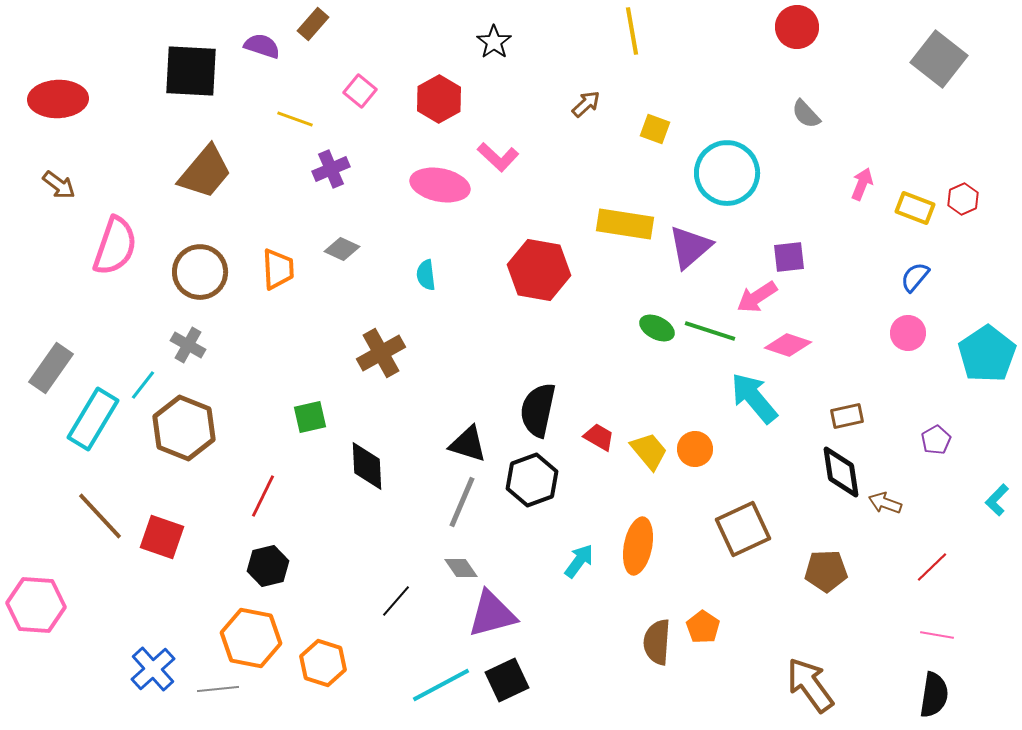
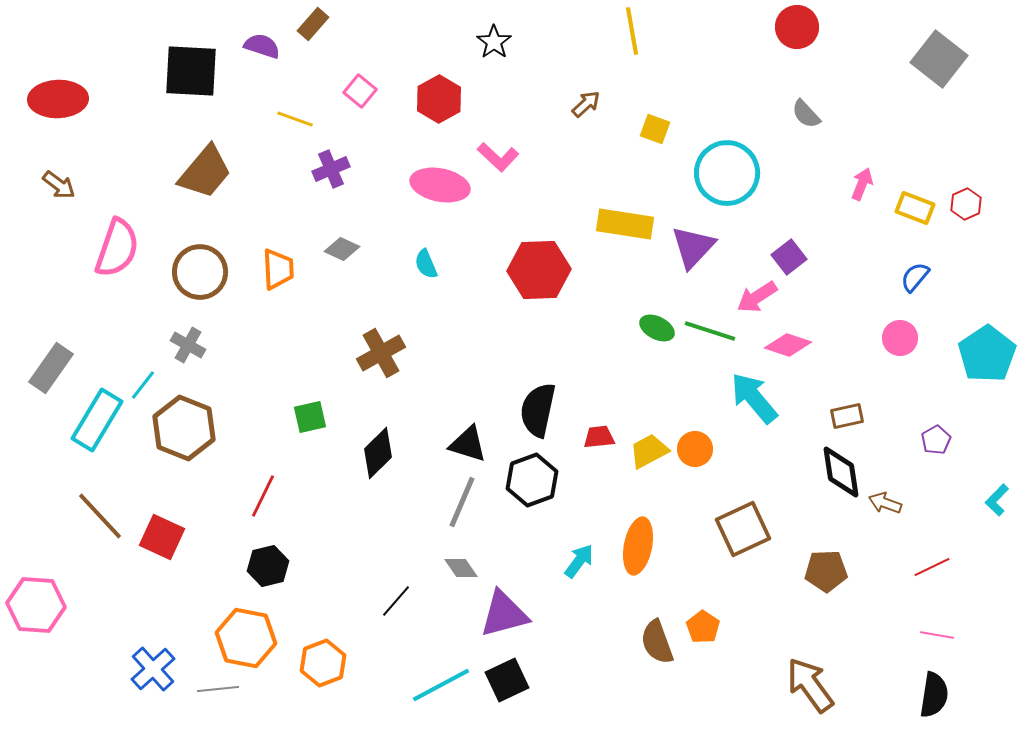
red hexagon at (963, 199): moved 3 px right, 5 px down
pink semicircle at (115, 246): moved 2 px right, 2 px down
purple triangle at (690, 247): moved 3 px right; rotated 6 degrees counterclockwise
purple square at (789, 257): rotated 32 degrees counterclockwise
red hexagon at (539, 270): rotated 12 degrees counterclockwise
cyan semicircle at (426, 275): moved 11 px up; rotated 16 degrees counterclockwise
pink circle at (908, 333): moved 8 px left, 5 px down
cyan rectangle at (93, 419): moved 4 px right, 1 px down
red trapezoid at (599, 437): rotated 36 degrees counterclockwise
yellow trapezoid at (649, 451): rotated 78 degrees counterclockwise
black diamond at (367, 466): moved 11 px right, 13 px up; rotated 48 degrees clockwise
red square at (162, 537): rotated 6 degrees clockwise
red line at (932, 567): rotated 18 degrees clockwise
purple triangle at (492, 614): moved 12 px right
orange hexagon at (251, 638): moved 5 px left
brown semicircle at (657, 642): rotated 24 degrees counterclockwise
orange hexagon at (323, 663): rotated 21 degrees clockwise
